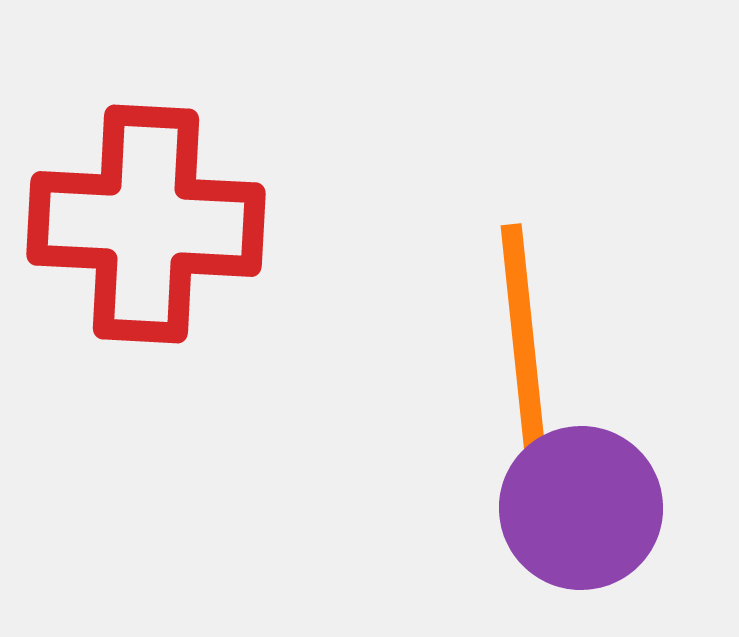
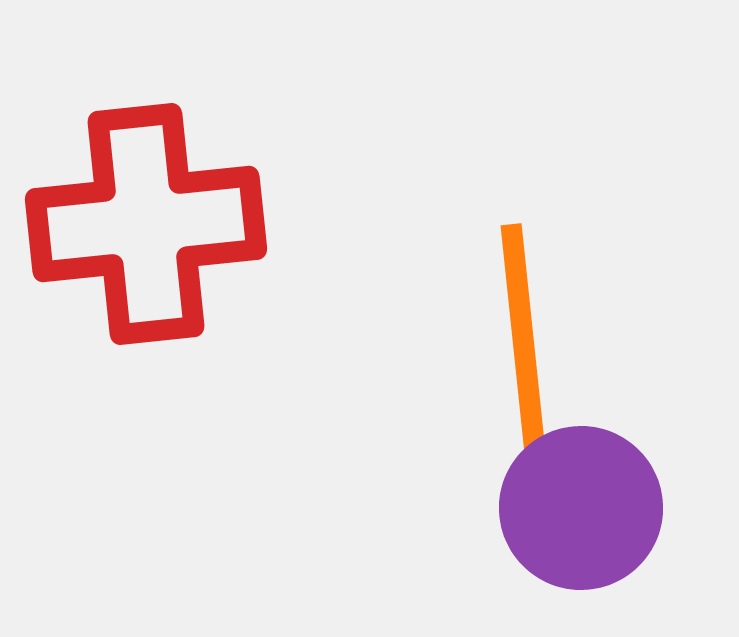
red cross: rotated 9 degrees counterclockwise
